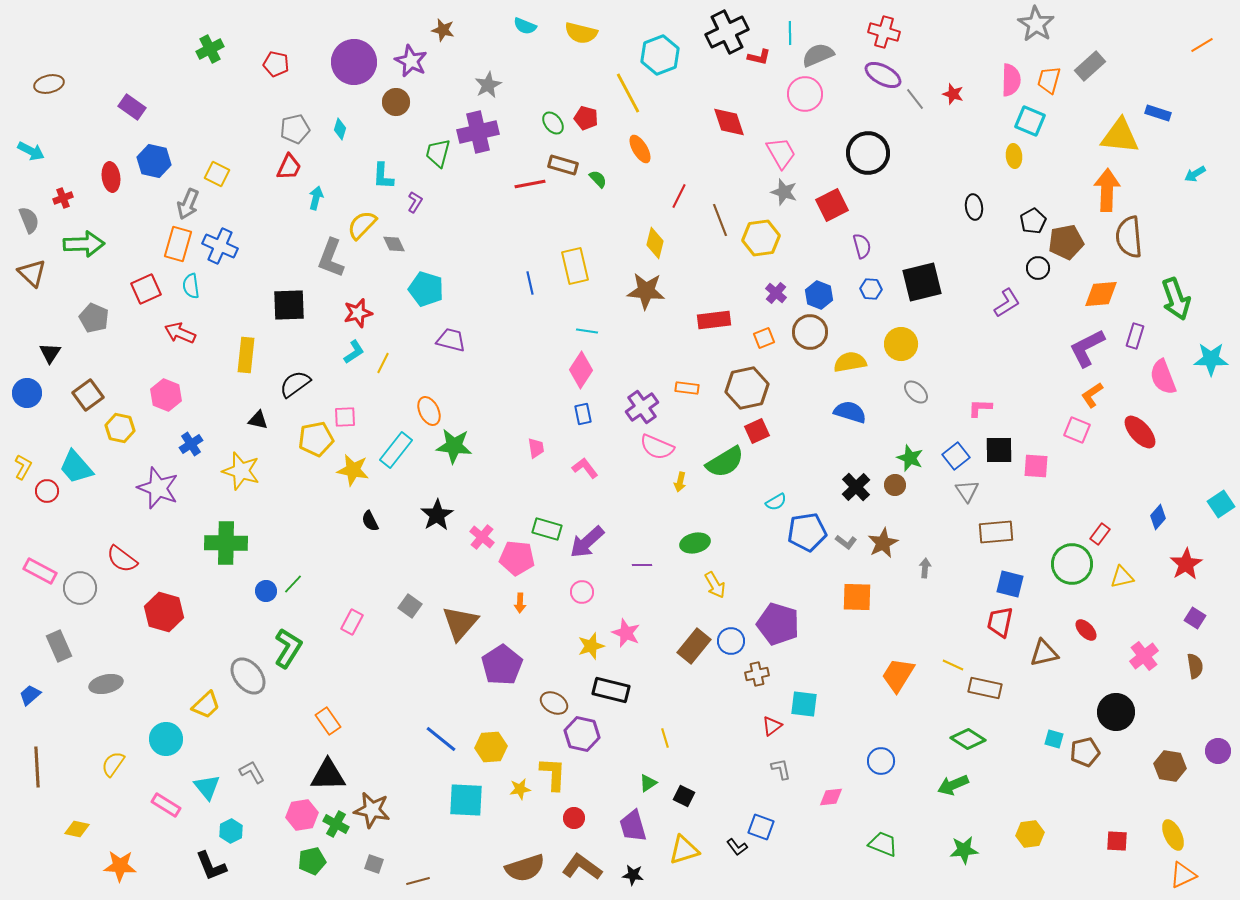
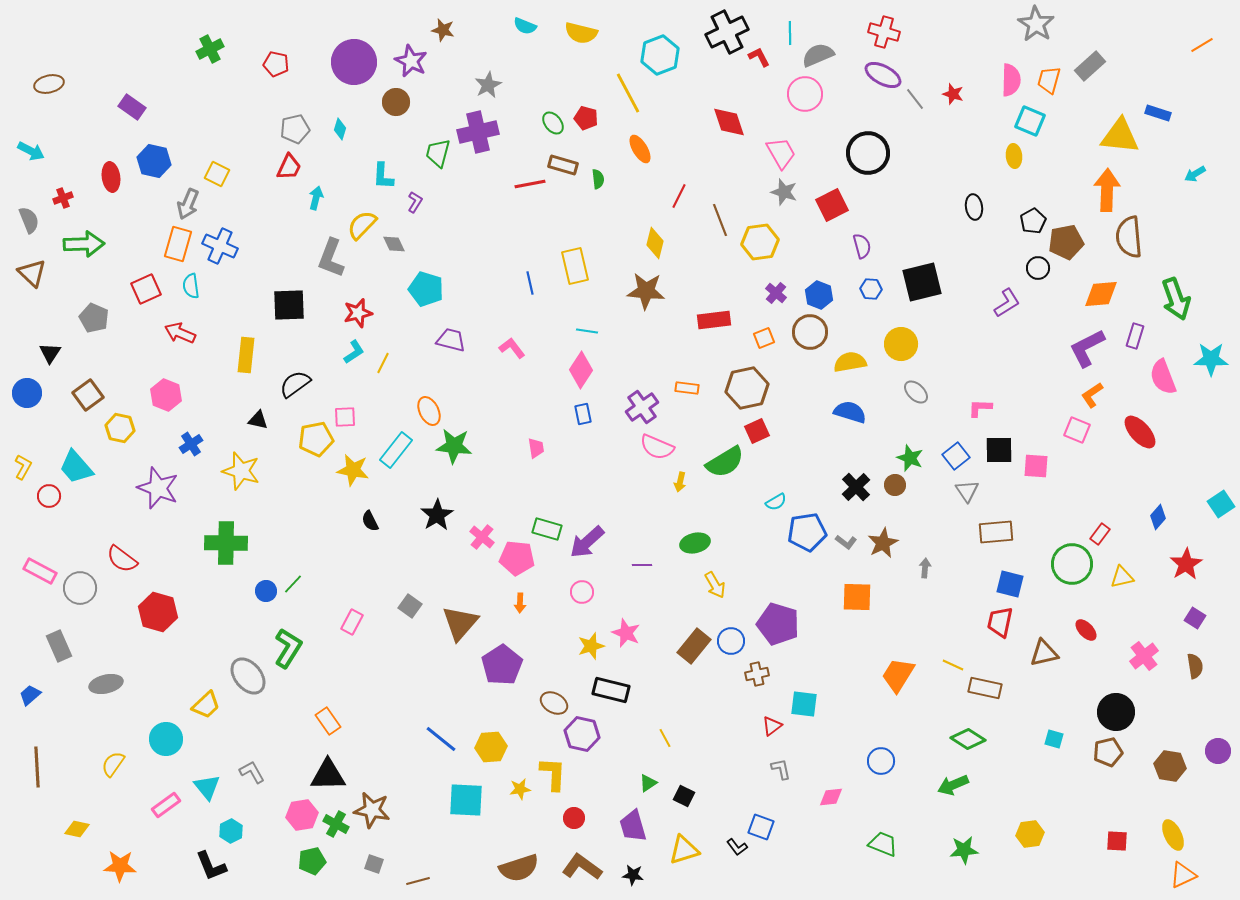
red L-shape at (759, 57): rotated 130 degrees counterclockwise
green semicircle at (598, 179): rotated 36 degrees clockwise
yellow hexagon at (761, 238): moved 1 px left, 4 px down
pink L-shape at (585, 468): moved 73 px left, 120 px up
red circle at (47, 491): moved 2 px right, 5 px down
red hexagon at (164, 612): moved 6 px left
yellow line at (665, 738): rotated 12 degrees counterclockwise
brown pentagon at (1085, 752): moved 23 px right
pink rectangle at (166, 805): rotated 68 degrees counterclockwise
brown semicircle at (525, 868): moved 6 px left
